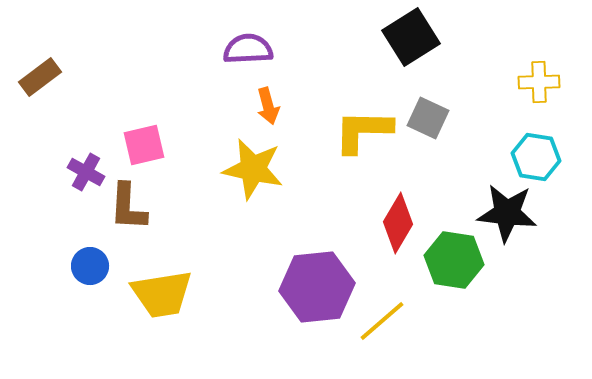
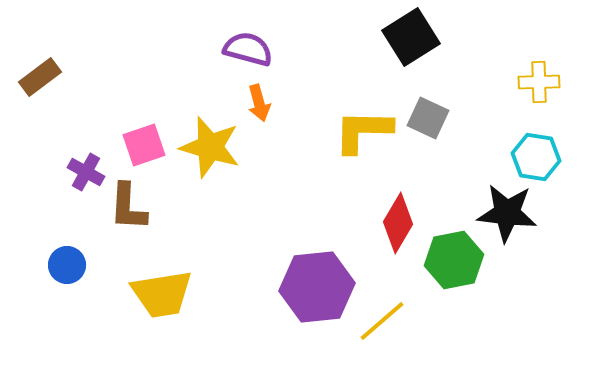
purple semicircle: rotated 18 degrees clockwise
orange arrow: moved 9 px left, 3 px up
pink square: rotated 6 degrees counterclockwise
yellow star: moved 43 px left, 22 px up; rotated 4 degrees clockwise
green hexagon: rotated 20 degrees counterclockwise
blue circle: moved 23 px left, 1 px up
